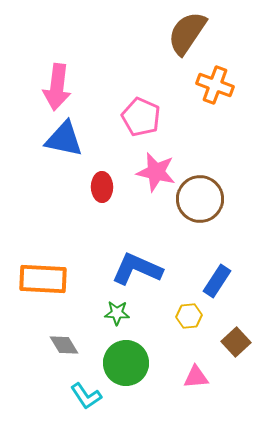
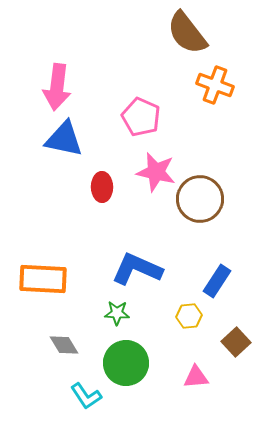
brown semicircle: rotated 72 degrees counterclockwise
